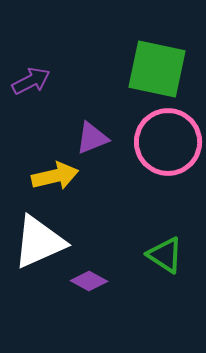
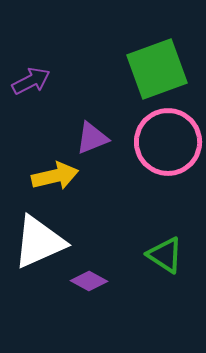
green square: rotated 32 degrees counterclockwise
